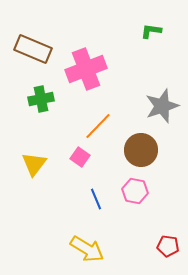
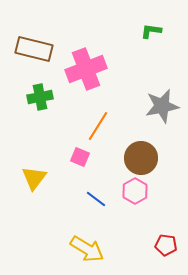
brown rectangle: moved 1 px right; rotated 9 degrees counterclockwise
green cross: moved 1 px left, 2 px up
gray star: rotated 8 degrees clockwise
orange line: rotated 12 degrees counterclockwise
brown circle: moved 8 px down
pink square: rotated 12 degrees counterclockwise
yellow triangle: moved 14 px down
pink hexagon: rotated 20 degrees clockwise
blue line: rotated 30 degrees counterclockwise
red pentagon: moved 2 px left, 1 px up
